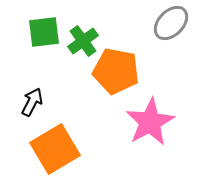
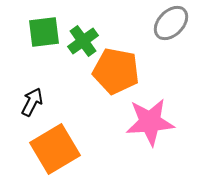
pink star: rotated 24 degrees clockwise
